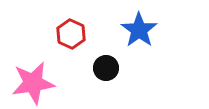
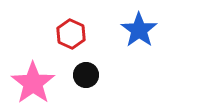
black circle: moved 20 px left, 7 px down
pink star: rotated 27 degrees counterclockwise
